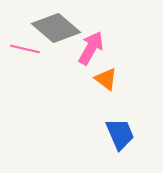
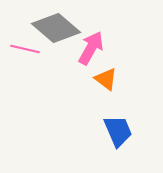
blue trapezoid: moved 2 px left, 3 px up
